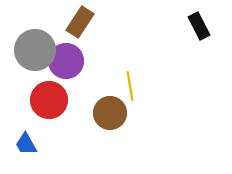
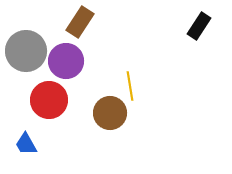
black rectangle: rotated 60 degrees clockwise
gray circle: moved 9 px left, 1 px down
